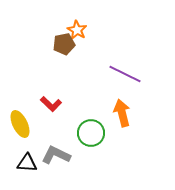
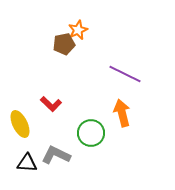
orange star: moved 1 px right; rotated 18 degrees clockwise
